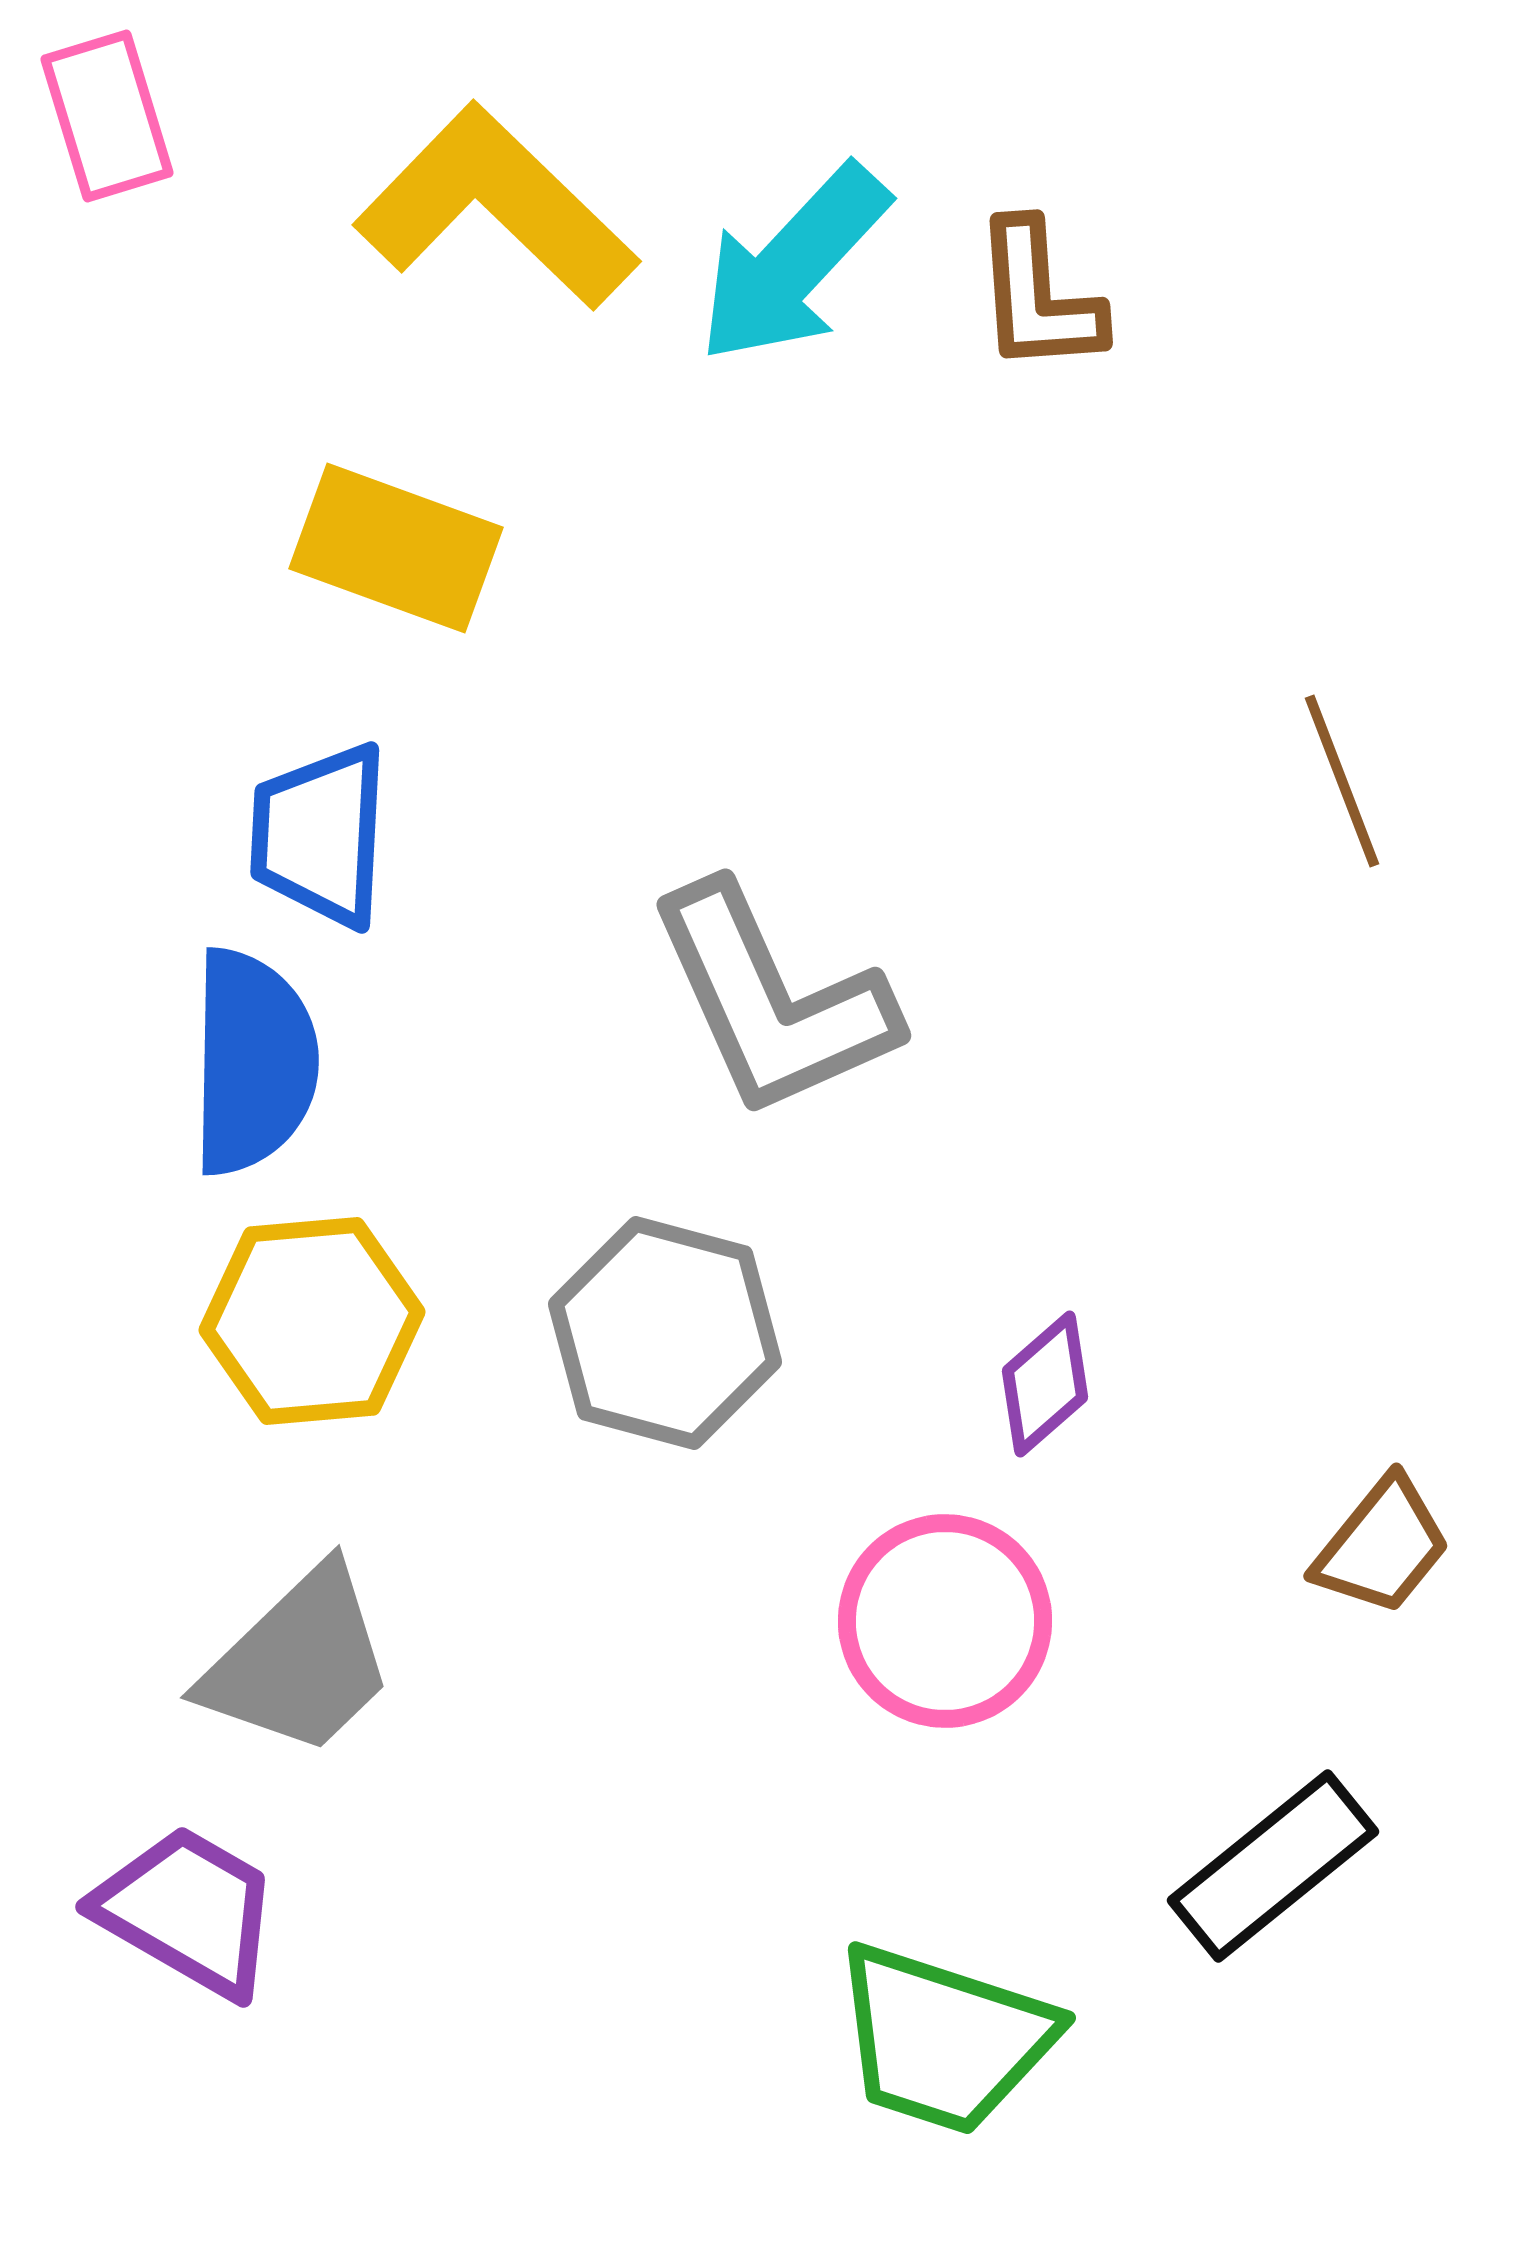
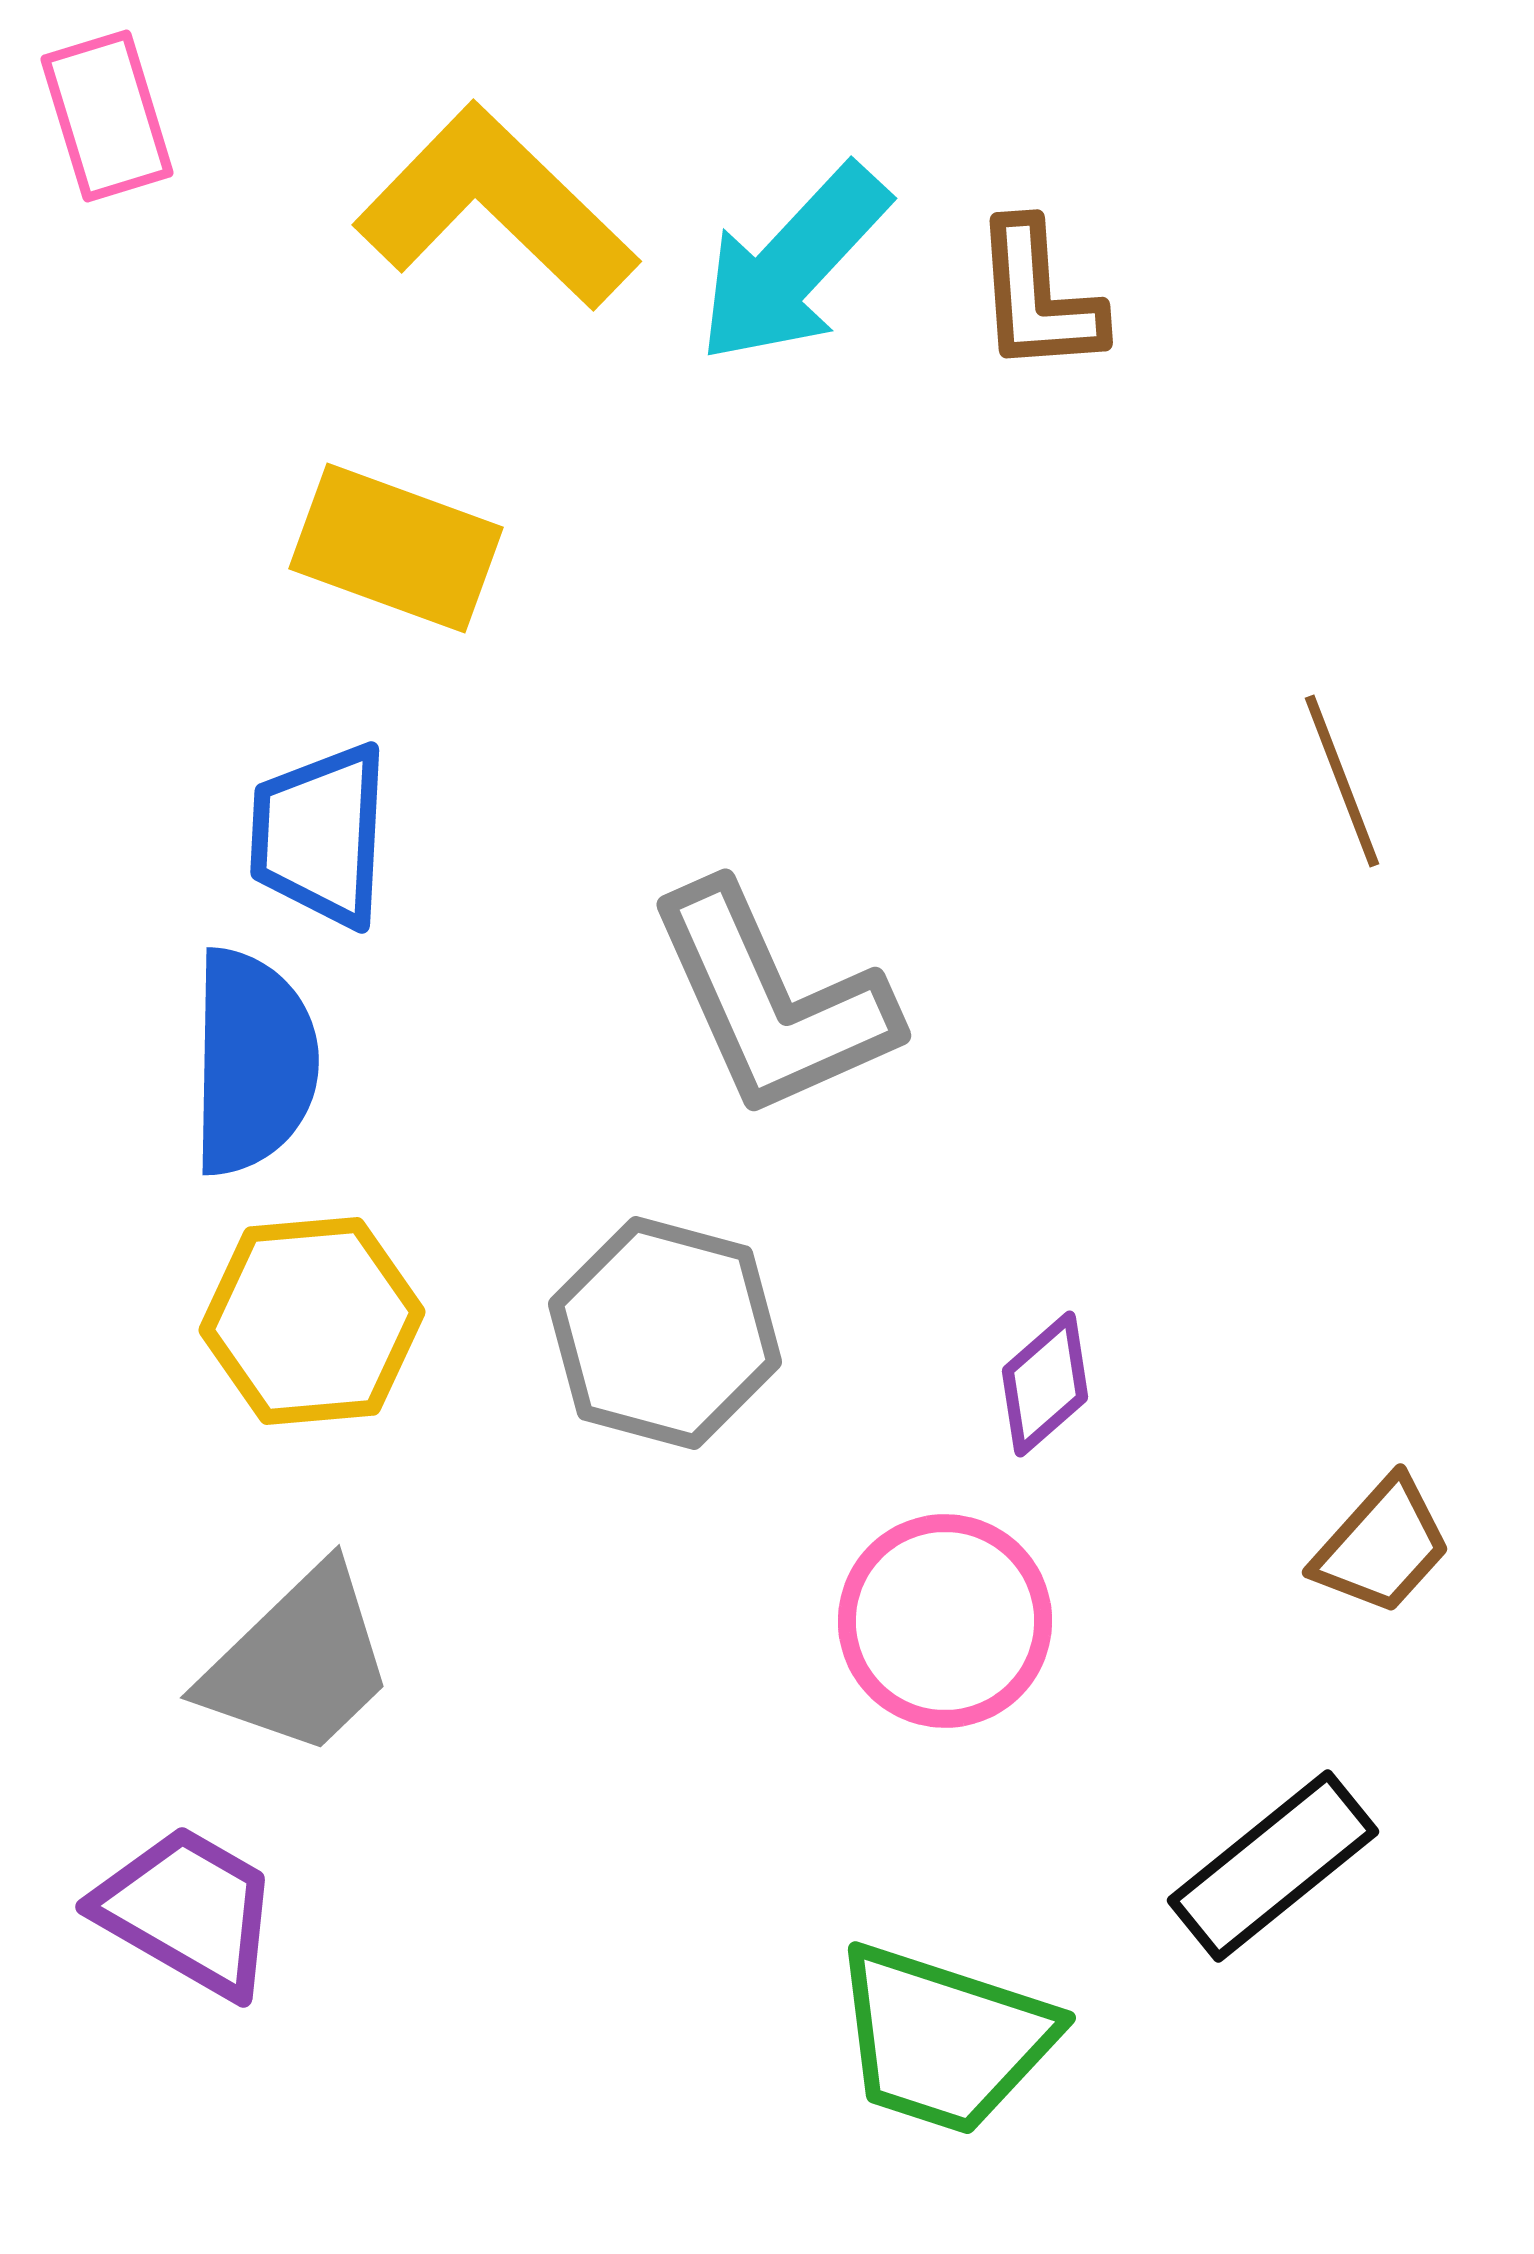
brown trapezoid: rotated 3 degrees clockwise
